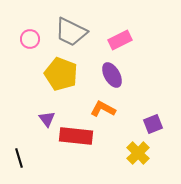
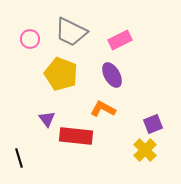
yellow cross: moved 7 px right, 3 px up
